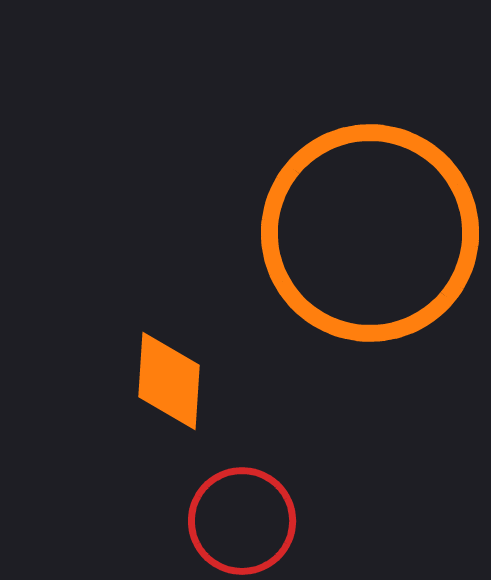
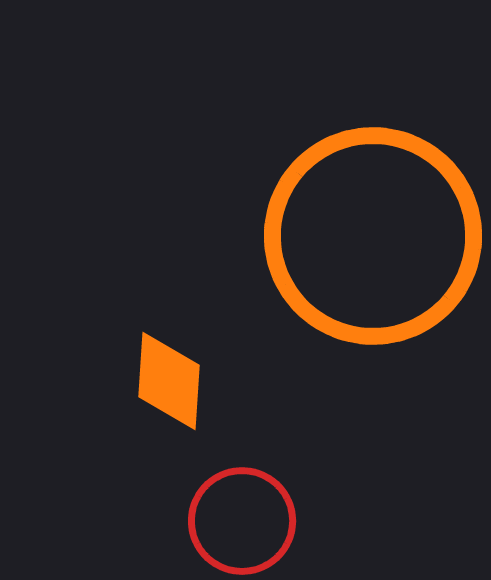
orange circle: moved 3 px right, 3 px down
